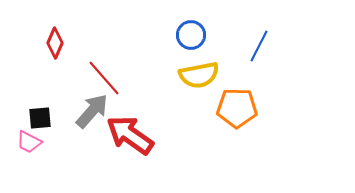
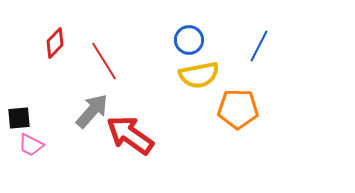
blue circle: moved 2 px left, 5 px down
red diamond: rotated 20 degrees clockwise
red line: moved 17 px up; rotated 9 degrees clockwise
orange pentagon: moved 1 px right, 1 px down
black square: moved 21 px left
pink trapezoid: moved 2 px right, 3 px down
